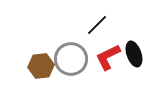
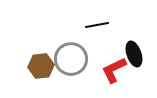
black line: rotated 35 degrees clockwise
red L-shape: moved 6 px right, 13 px down
